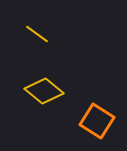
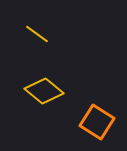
orange square: moved 1 px down
